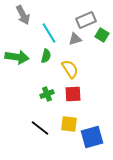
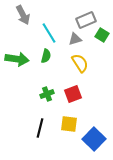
green arrow: moved 2 px down
yellow semicircle: moved 10 px right, 6 px up
red square: rotated 18 degrees counterclockwise
black line: rotated 66 degrees clockwise
blue square: moved 2 px right, 2 px down; rotated 30 degrees counterclockwise
